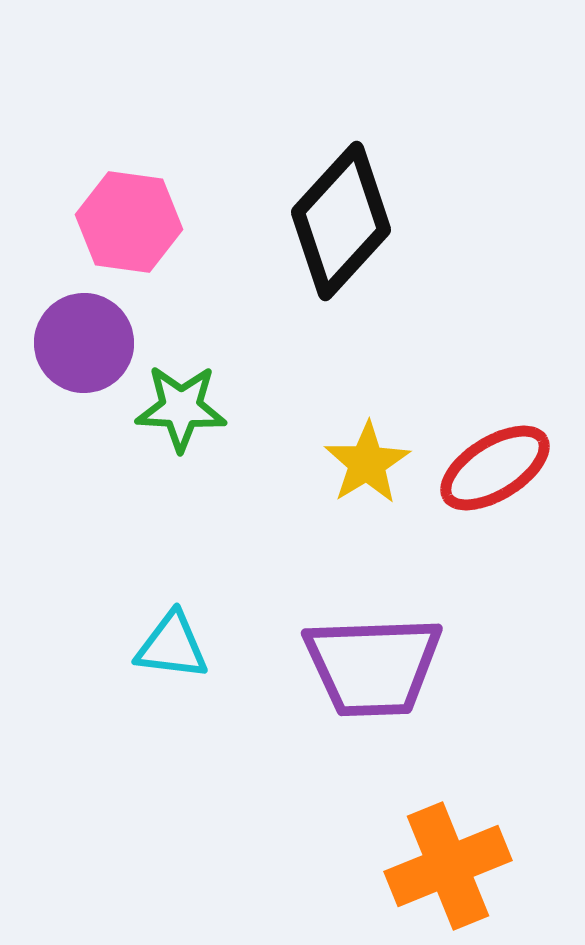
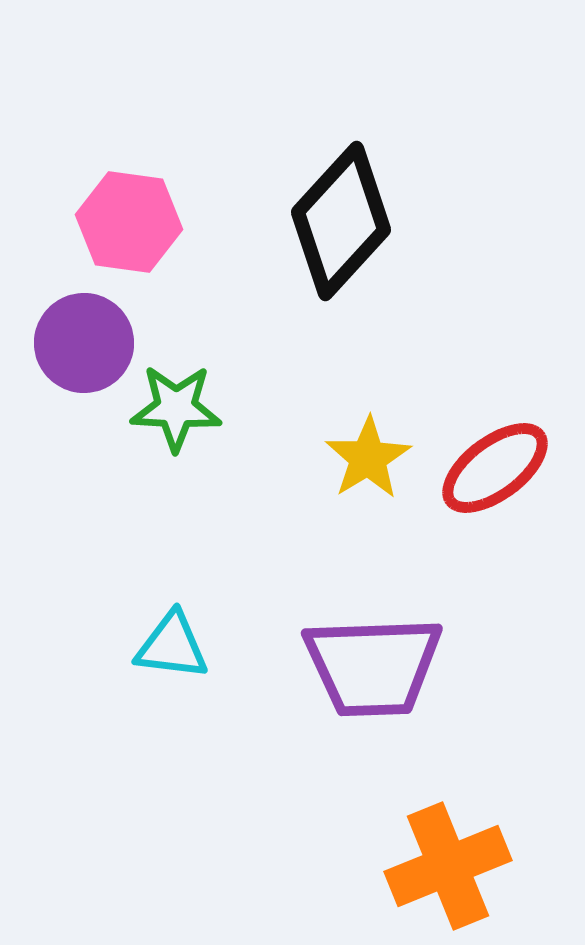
green star: moved 5 px left
yellow star: moved 1 px right, 5 px up
red ellipse: rotated 5 degrees counterclockwise
